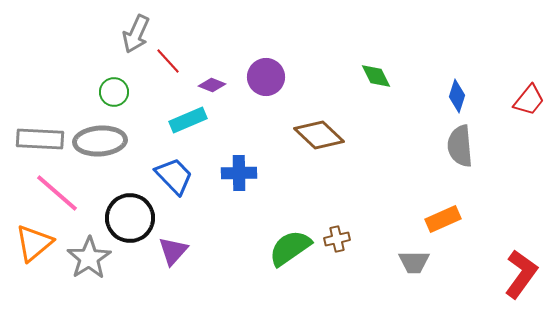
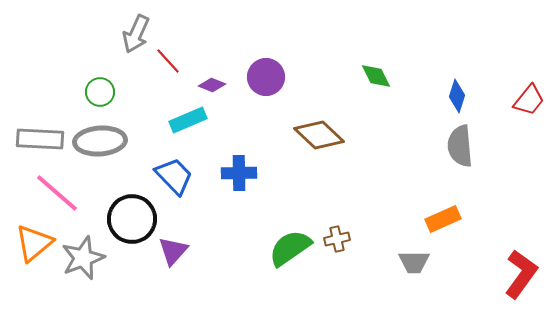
green circle: moved 14 px left
black circle: moved 2 px right, 1 px down
gray star: moved 6 px left; rotated 12 degrees clockwise
